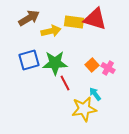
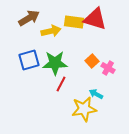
orange square: moved 4 px up
red line: moved 4 px left, 1 px down; rotated 56 degrees clockwise
cyan arrow: moved 1 px right; rotated 24 degrees counterclockwise
